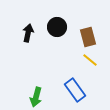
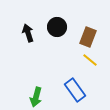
black arrow: rotated 30 degrees counterclockwise
brown rectangle: rotated 36 degrees clockwise
